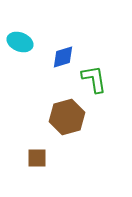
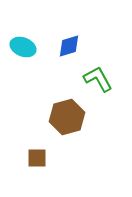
cyan ellipse: moved 3 px right, 5 px down
blue diamond: moved 6 px right, 11 px up
green L-shape: moved 4 px right; rotated 20 degrees counterclockwise
